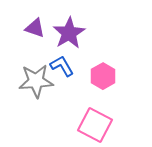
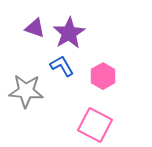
gray star: moved 10 px left, 10 px down; rotated 8 degrees clockwise
